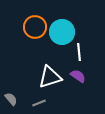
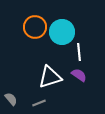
purple semicircle: moved 1 px right, 1 px up
